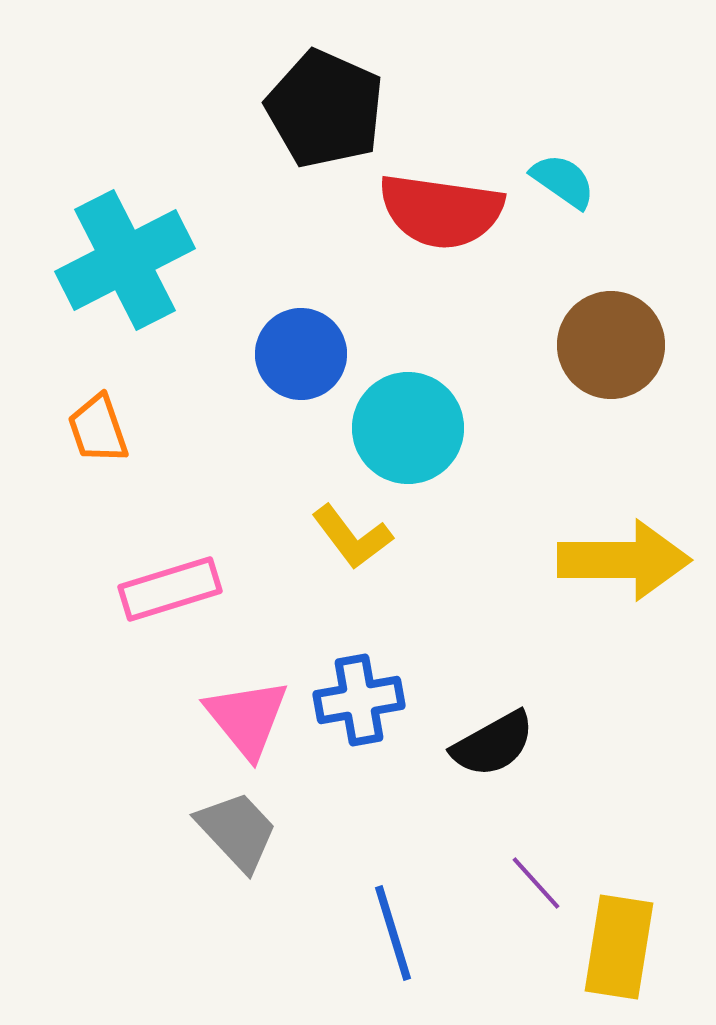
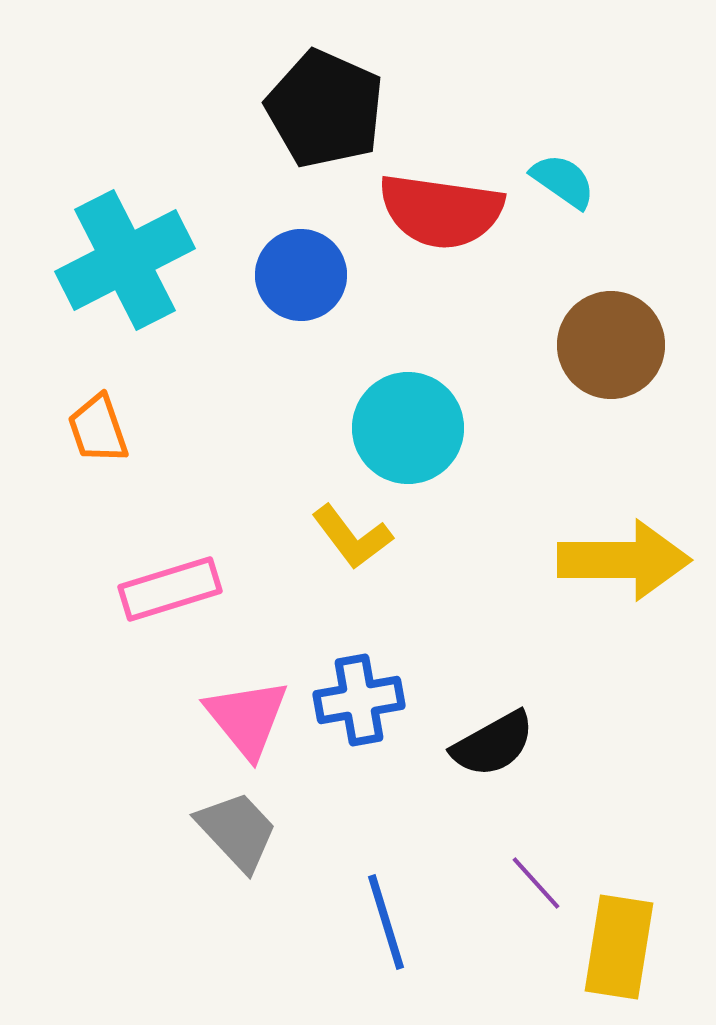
blue circle: moved 79 px up
blue line: moved 7 px left, 11 px up
